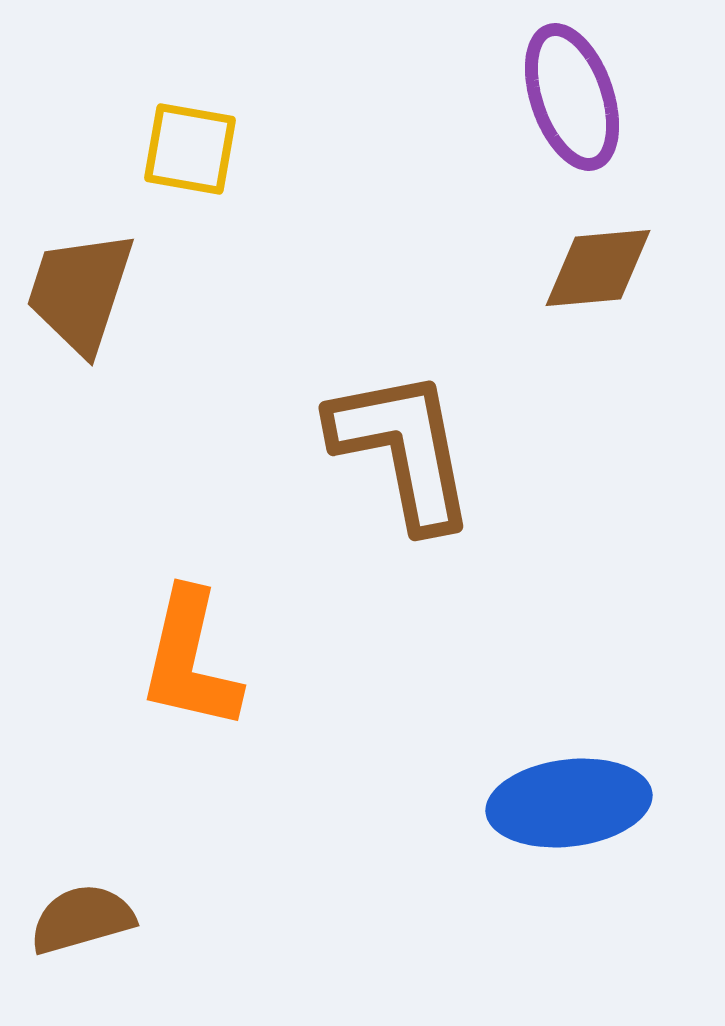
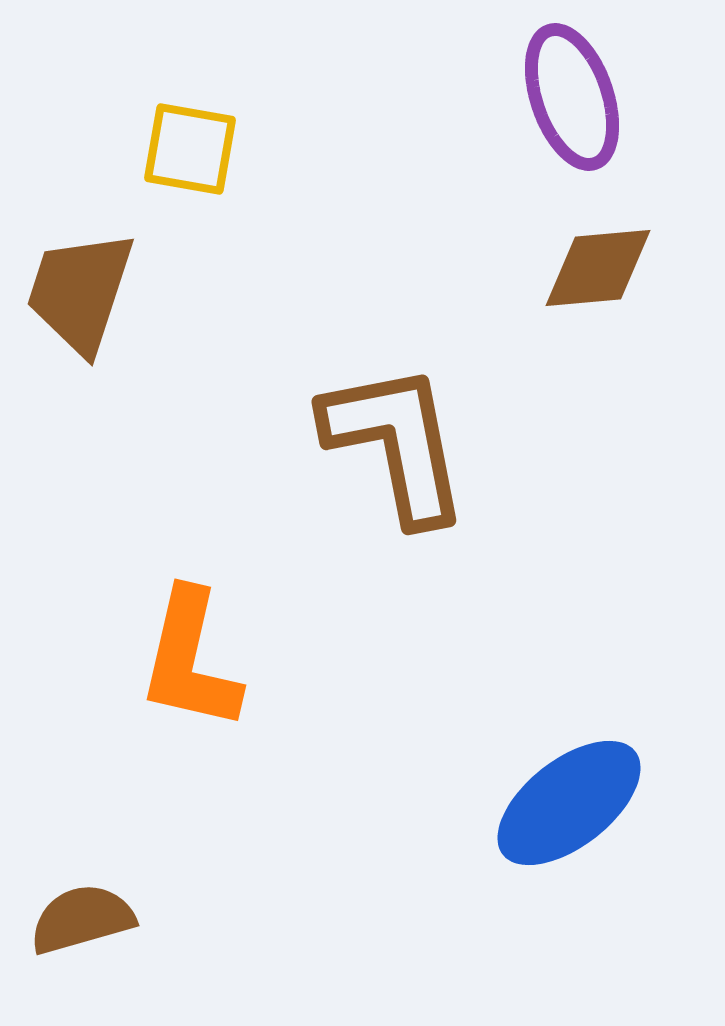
brown L-shape: moved 7 px left, 6 px up
blue ellipse: rotated 31 degrees counterclockwise
